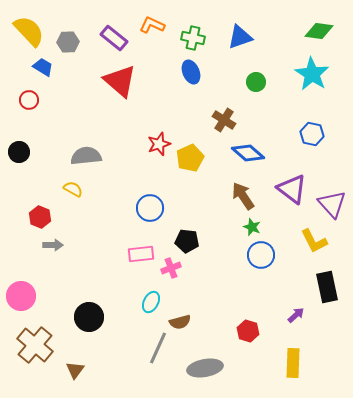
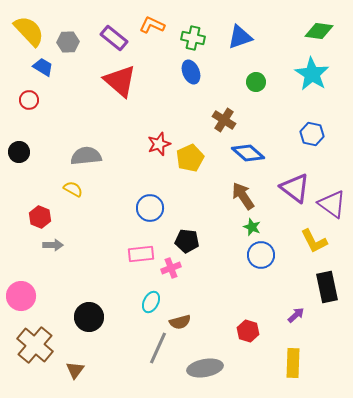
purple triangle at (292, 189): moved 3 px right, 1 px up
purple triangle at (332, 204): rotated 12 degrees counterclockwise
